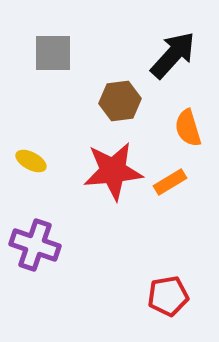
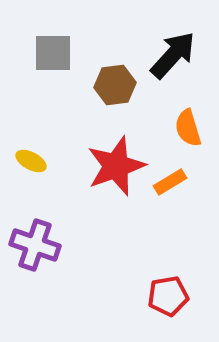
brown hexagon: moved 5 px left, 16 px up
red star: moved 3 px right, 5 px up; rotated 14 degrees counterclockwise
